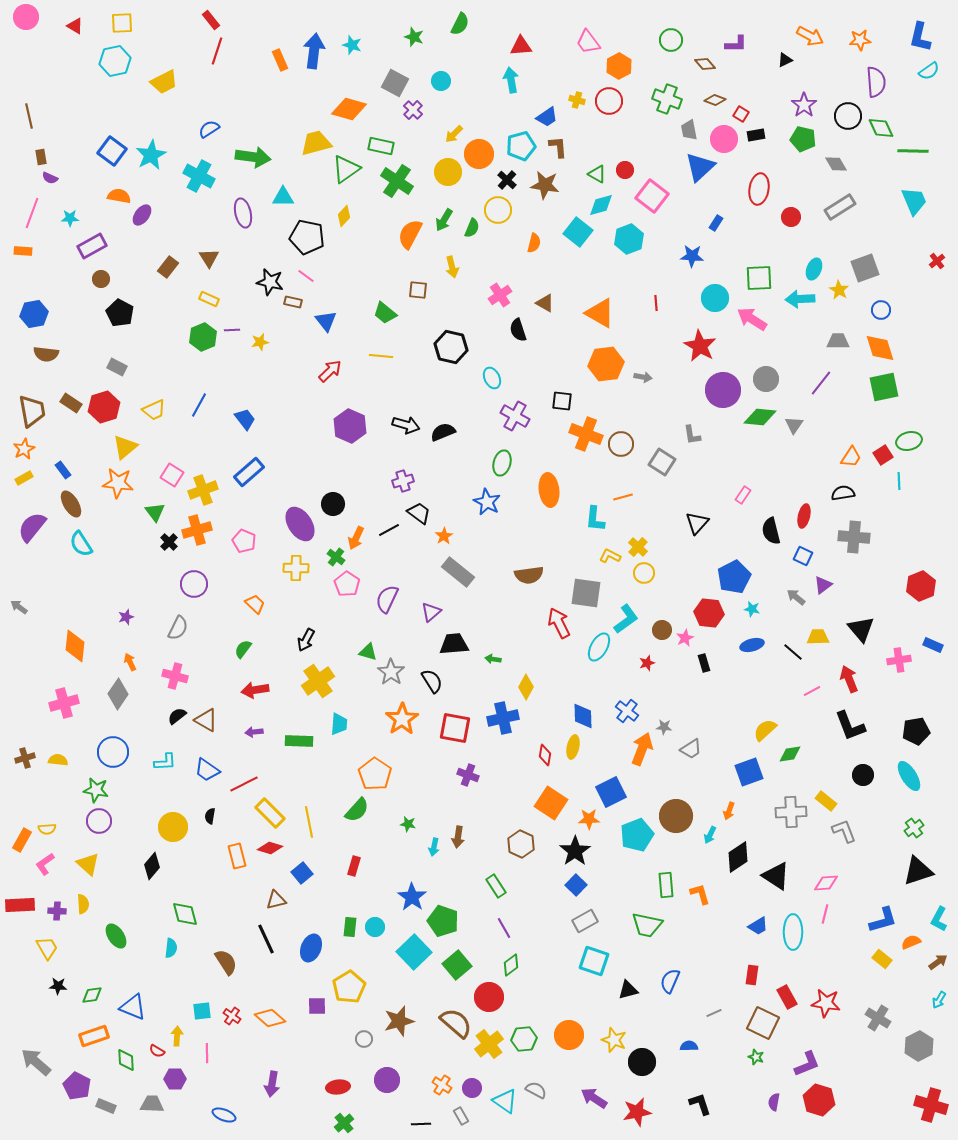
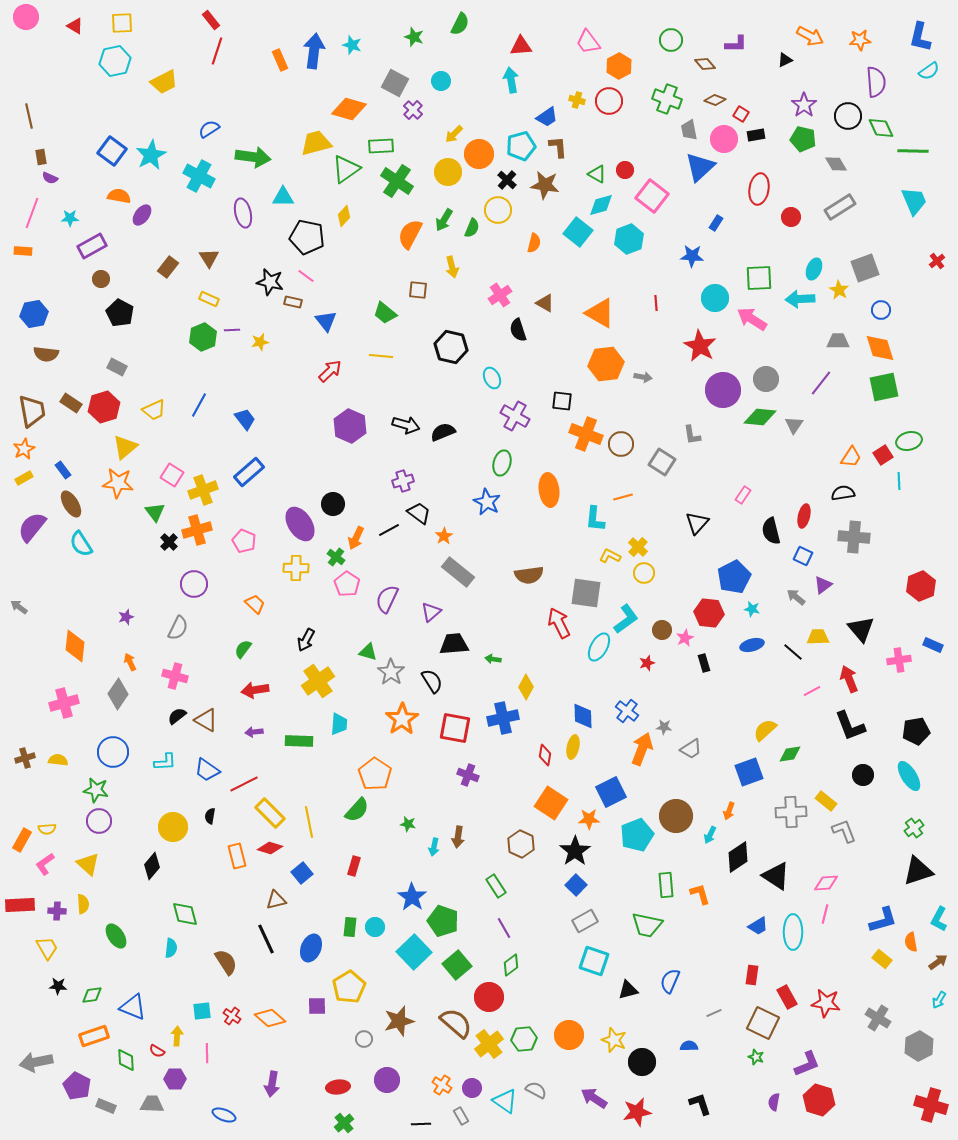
green rectangle at (381, 146): rotated 15 degrees counterclockwise
orange semicircle at (911, 942): rotated 78 degrees counterclockwise
gray arrow at (36, 1062): rotated 52 degrees counterclockwise
